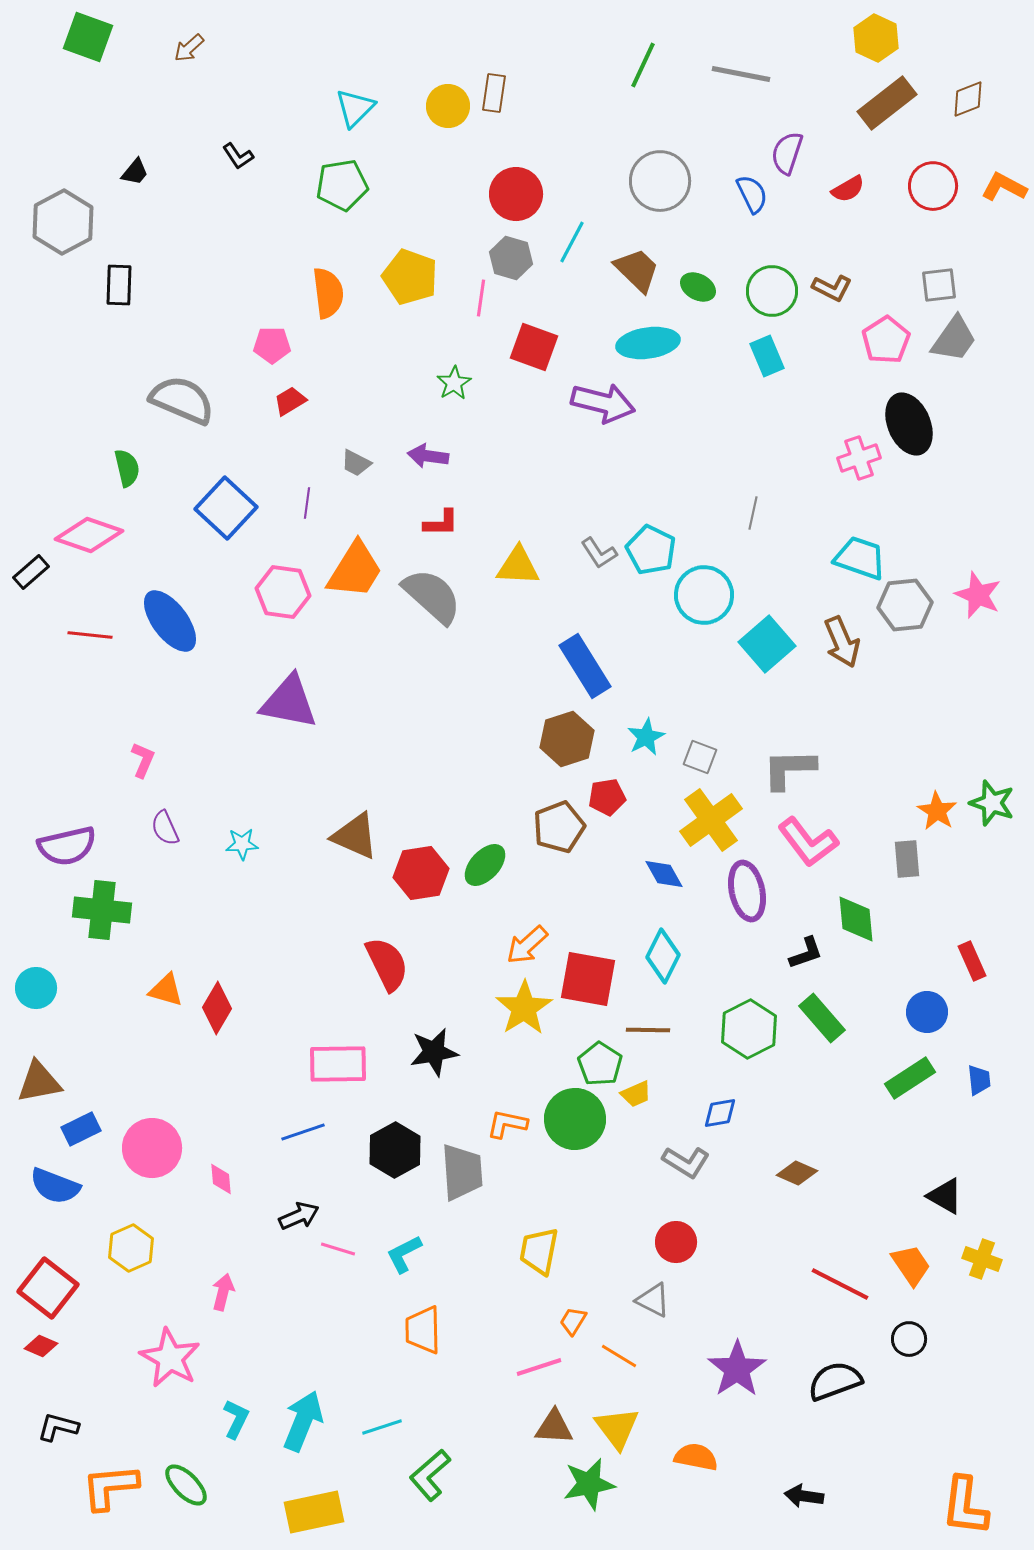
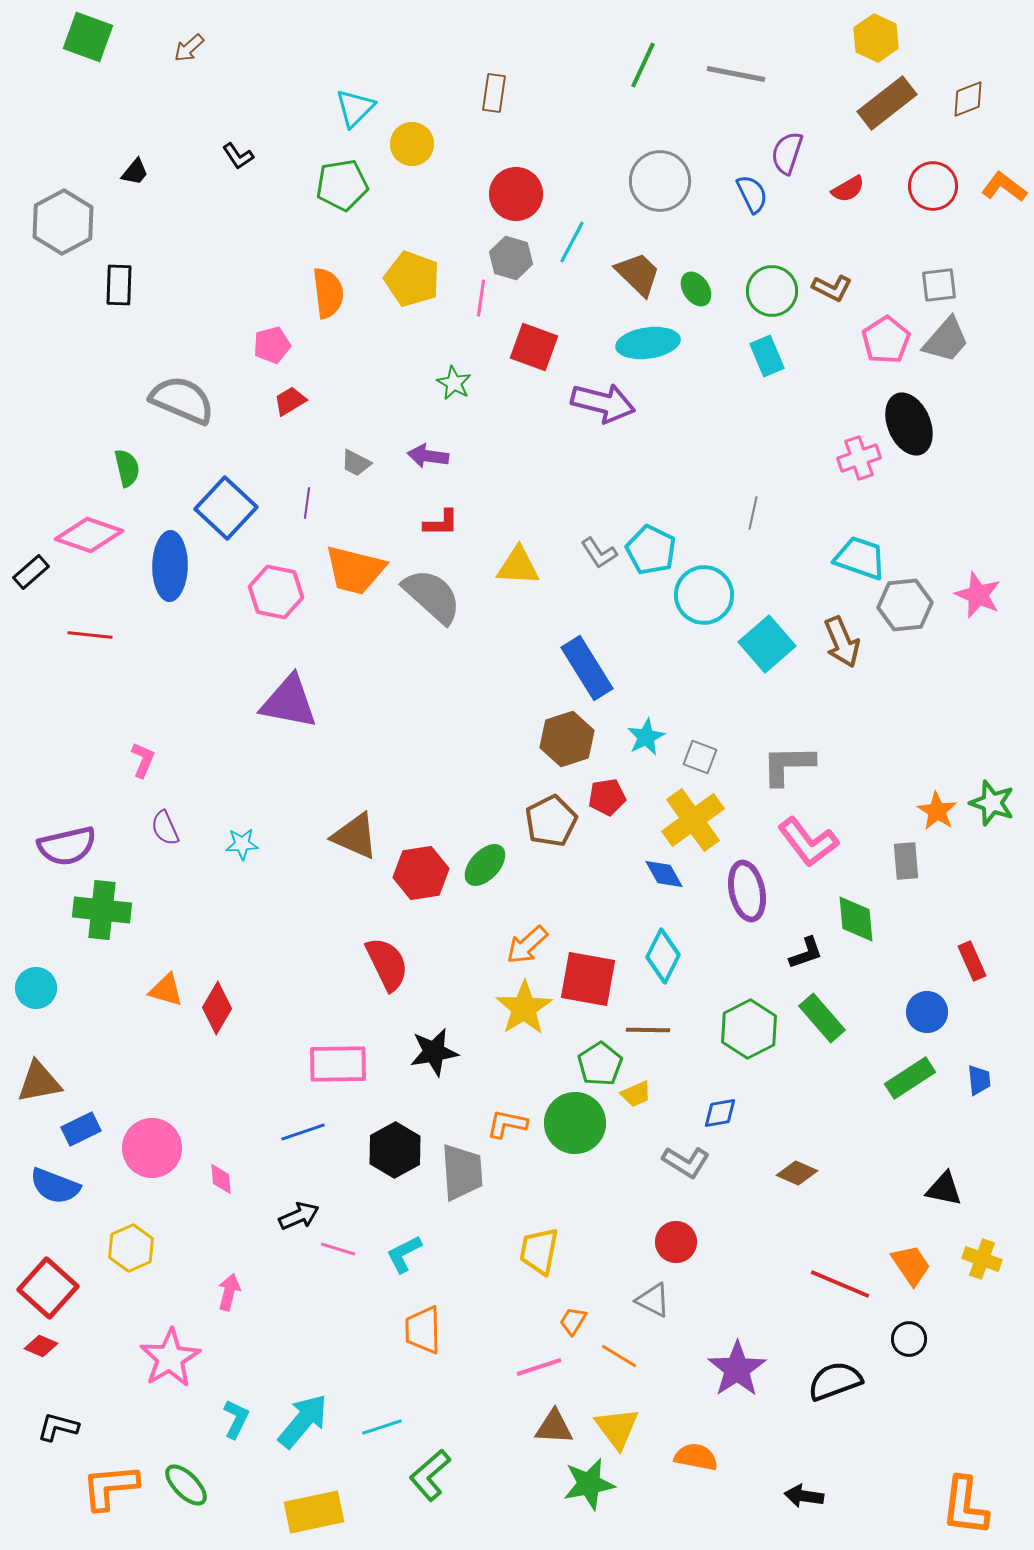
gray line at (741, 74): moved 5 px left
yellow circle at (448, 106): moved 36 px left, 38 px down
orange L-shape at (1004, 187): rotated 9 degrees clockwise
brown trapezoid at (637, 270): moved 1 px right, 4 px down
yellow pentagon at (410, 277): moved 2 px right, 2 px down
green ellipse at (698, 287): moved 2 px left, 2 px down; rotated 28 degrees clockwise
gray trapezoid at (954, 339): moved 8 px left, 1 px down; rotated 6 degrees clockwise
pink pentagon at (272, 345): rotated 15 degrees counterclockwise
green star at (454, 383): rotated 12 degrees counterclockwise
orange trapezoid at (355, 570): rotated 72 degrees clockwise
pink hexagon at (283, 592): moved 7 px left; rotated 4 degrees clockwise
blue ellipse at (170, 621): moved 55 px up; rotated 38 degrees clockwise
blue rectangle at (585, 666): moved 2 px right, 2 px down
gray L-shape at (789, 769): moved 1 px left, 4 px up
yellow cross at (711, 820): moved 18 px left
brown pentagon at (559, 827): moved 8 px left, 6 px up; rotated 6 degrees counterclockwise
gray rectangle at (907, 859): moved 1 px left, 2 px down
green pentagon at (600, 1064): rotated 6 degrees clockwise
green circle at (575, 1119): moved 4 px down
black triangle at (945, 1196): moved 1 px left, 7 px up; rotated 18 degrees counterclockwise
red line at (840, 1284): rotated 4 degrees counterclockwise
red square at (48, 1288): rotated 4 degrees clockwise
pink arrow at (223, 1292): moved 6 px right
pink star at (170, 1358): rotated 12 degrees clockwise
cyan arrow at (303, 1421): rotated 18 degrees clockwise
